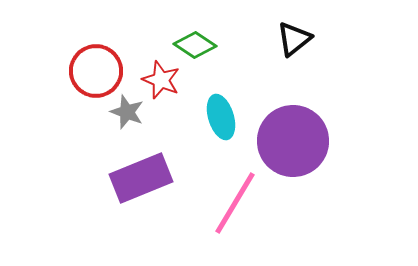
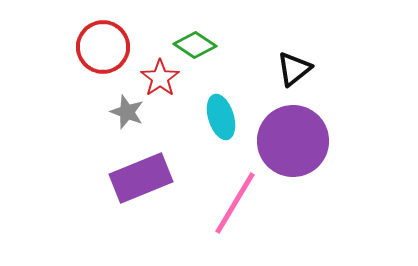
black triangle: moved 30 px down
red circle: moved 7 px right, 24 px up
red star: moved 1 px left, 2 px up; rotated 15 degrees clockwise
